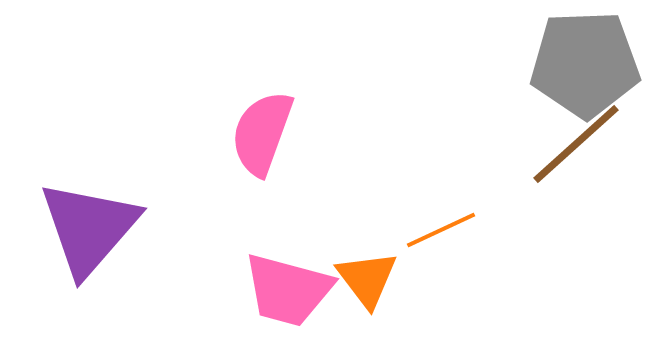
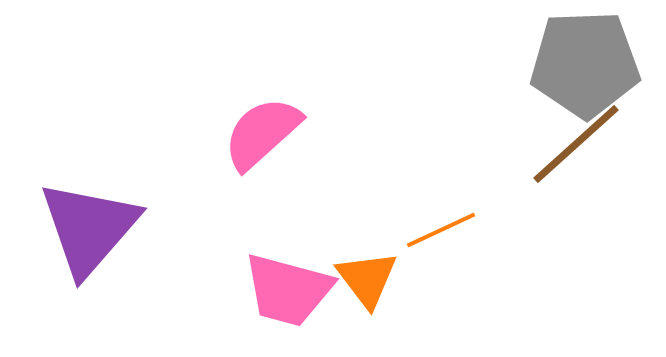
pink semicircle: rotated 28 degrees clockwise
